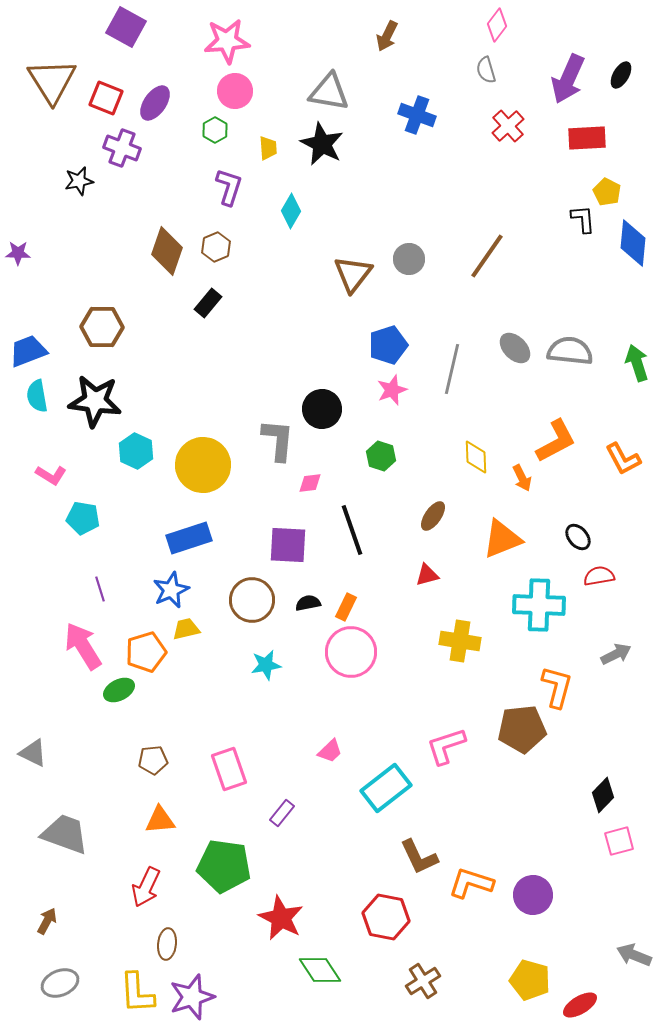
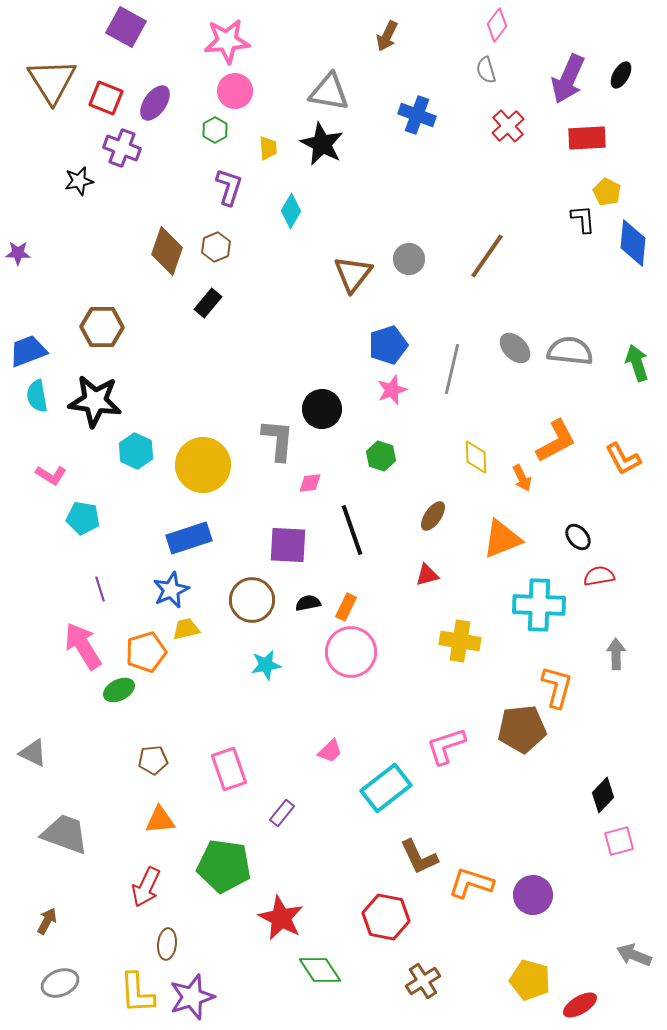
gray arrow at (616, 654): rotated 64 degrees counterclockwise
